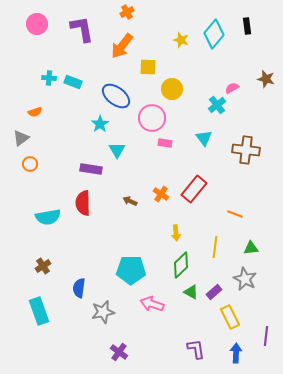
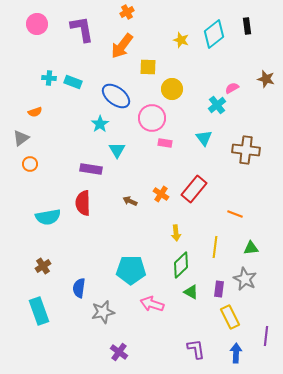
cyan diamond at (214, 34): rotated 12 degrees clockwise
purple rectangle at (214, 292): moved 5 px right, 3 px up; rotated 42 degrees counterclockwise
